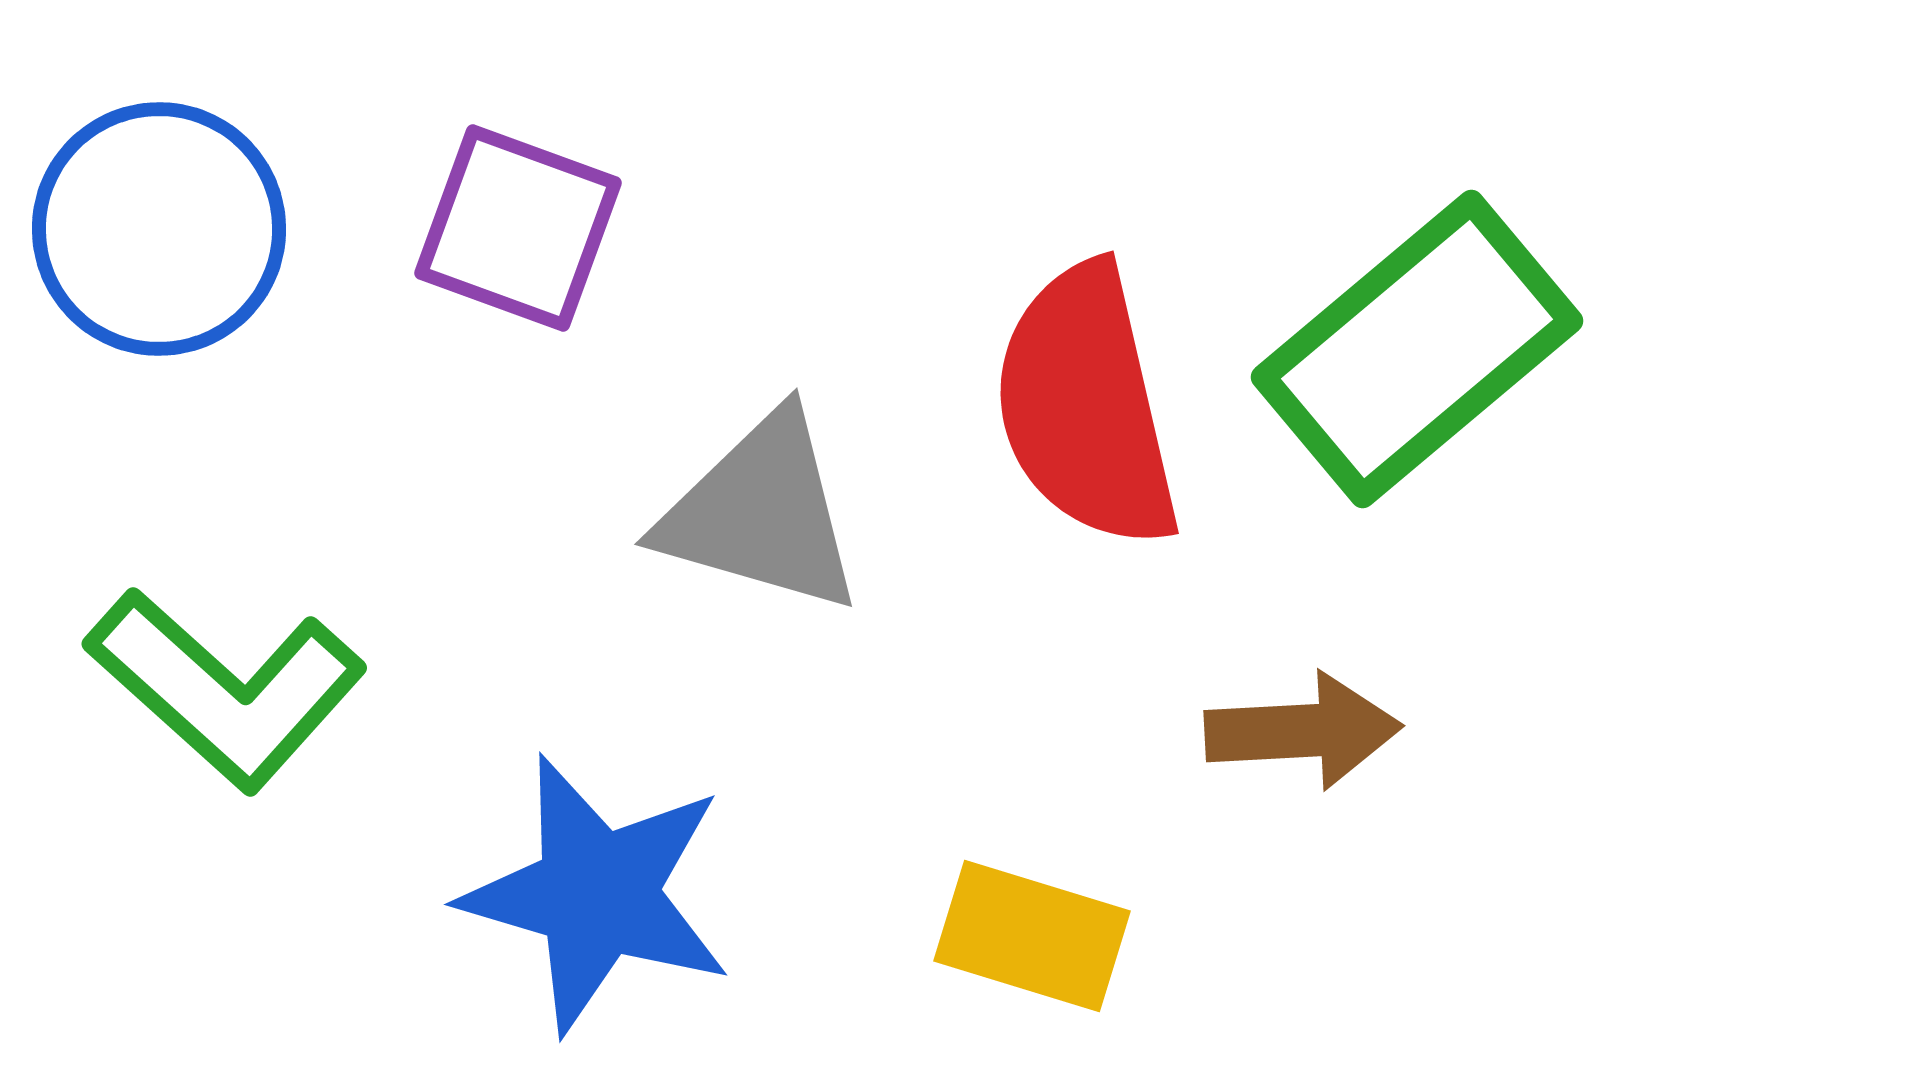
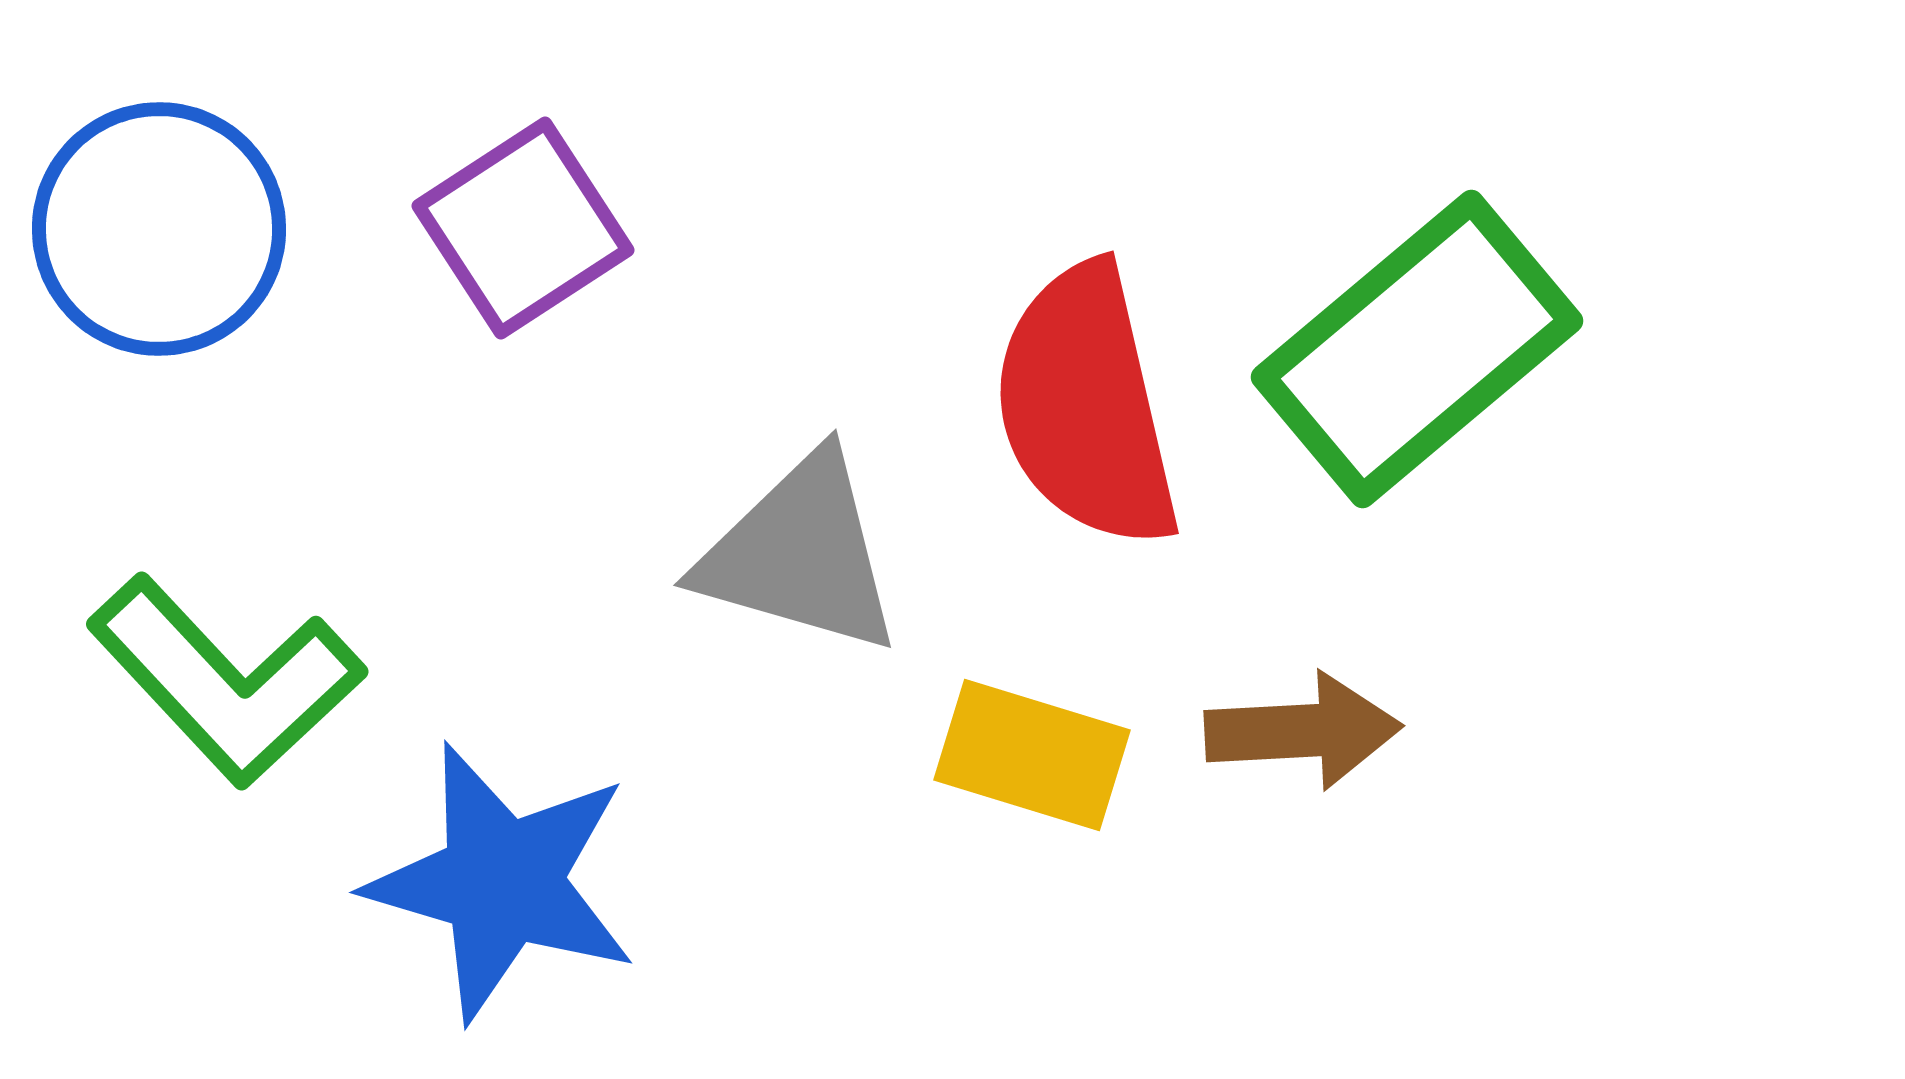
purple square: moved 5 px right; rotated 37 degrees clockwise
gray triangle: moved 39 px right, 41 px down
green L-shape: moved 8 px up; rotated 5 degrees clockwise
blue star: moved 95 px left, 12 px up
yellow rectangle: moved 181 px up
